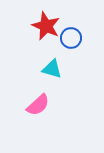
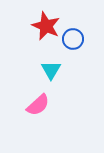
blue circle: moved 2 px right, 1 px down
cyan triangle: moved 1 px left, 1 px down; rotated 45 degrees clockwise
